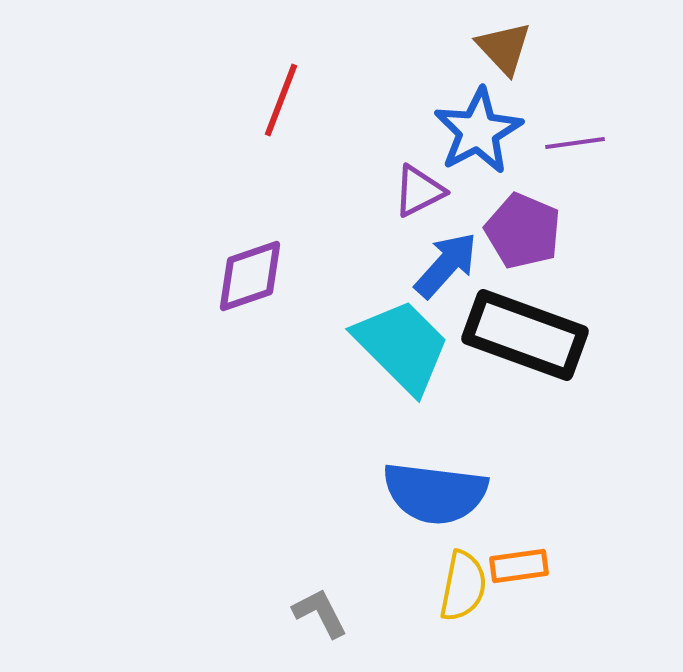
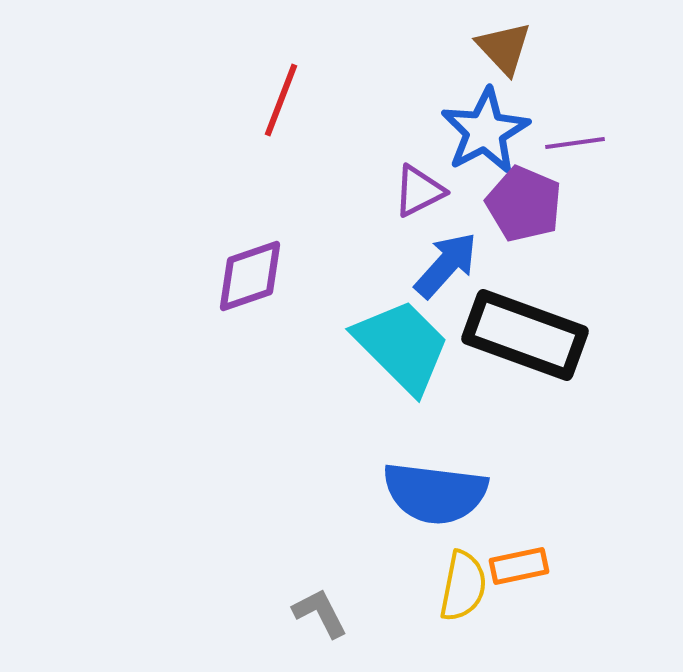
blue star: moved 7 px right
purple pentagon: moved 1 px right, 27 px up
orange rectangle: rotated 4 degrees counterclockwise
